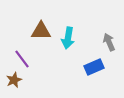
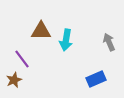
cyan arrow: moved 2 px left, 2 px down
blue rectangle: moved 2 px right, 12 px down
